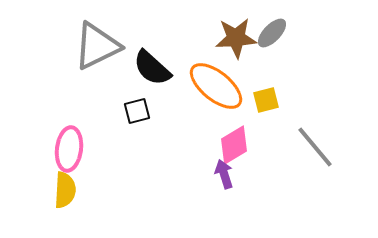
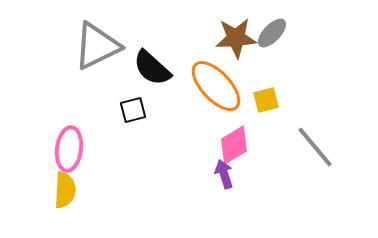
orange ellipse: rotated 8 degrees clockwise
black square: moved 4 px left, 1 px up
